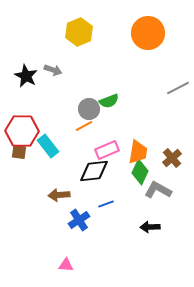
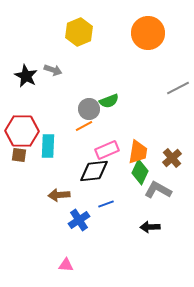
cyan rectangle: rotated 40 degrees clockwise
brown square: moved 3 px down
